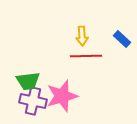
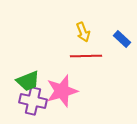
yellow arrow: moved 1 px right, 4 px up; rotated 18 degrees counterclockwise
green trapezoid: rotated 15 degrees counterclockwise
pink star: moved 5 px up
